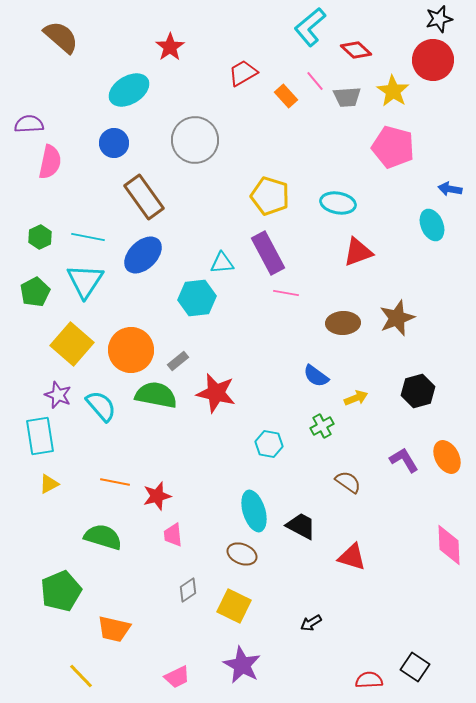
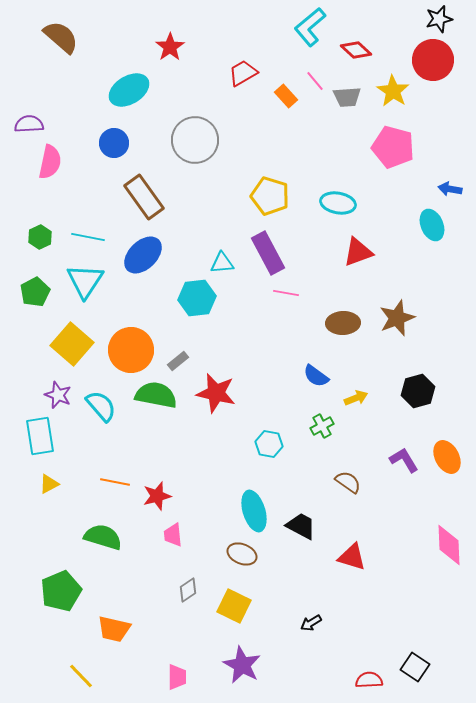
pink trapezoid at (177, 677): rotated 64 degrees counterclockwise
